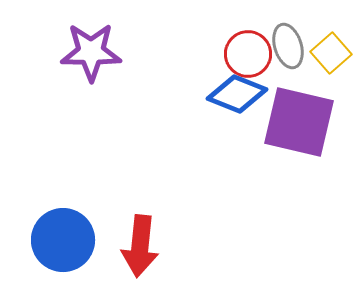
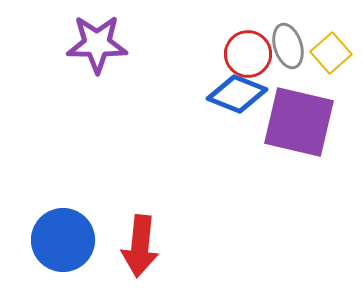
purple star: moved 6 px right, 8 px up
